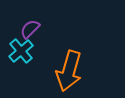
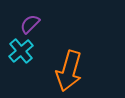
purple semicircle: moved 5 px up
